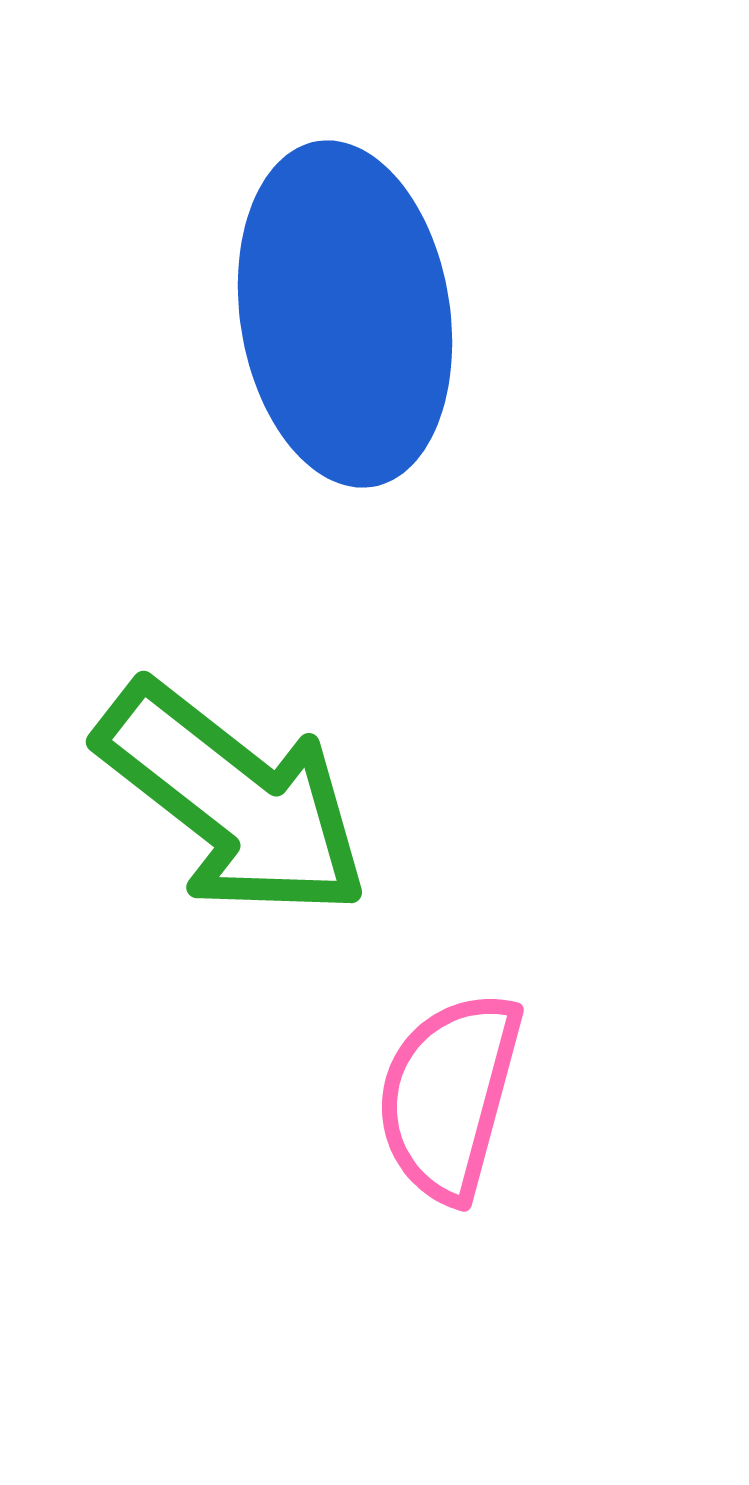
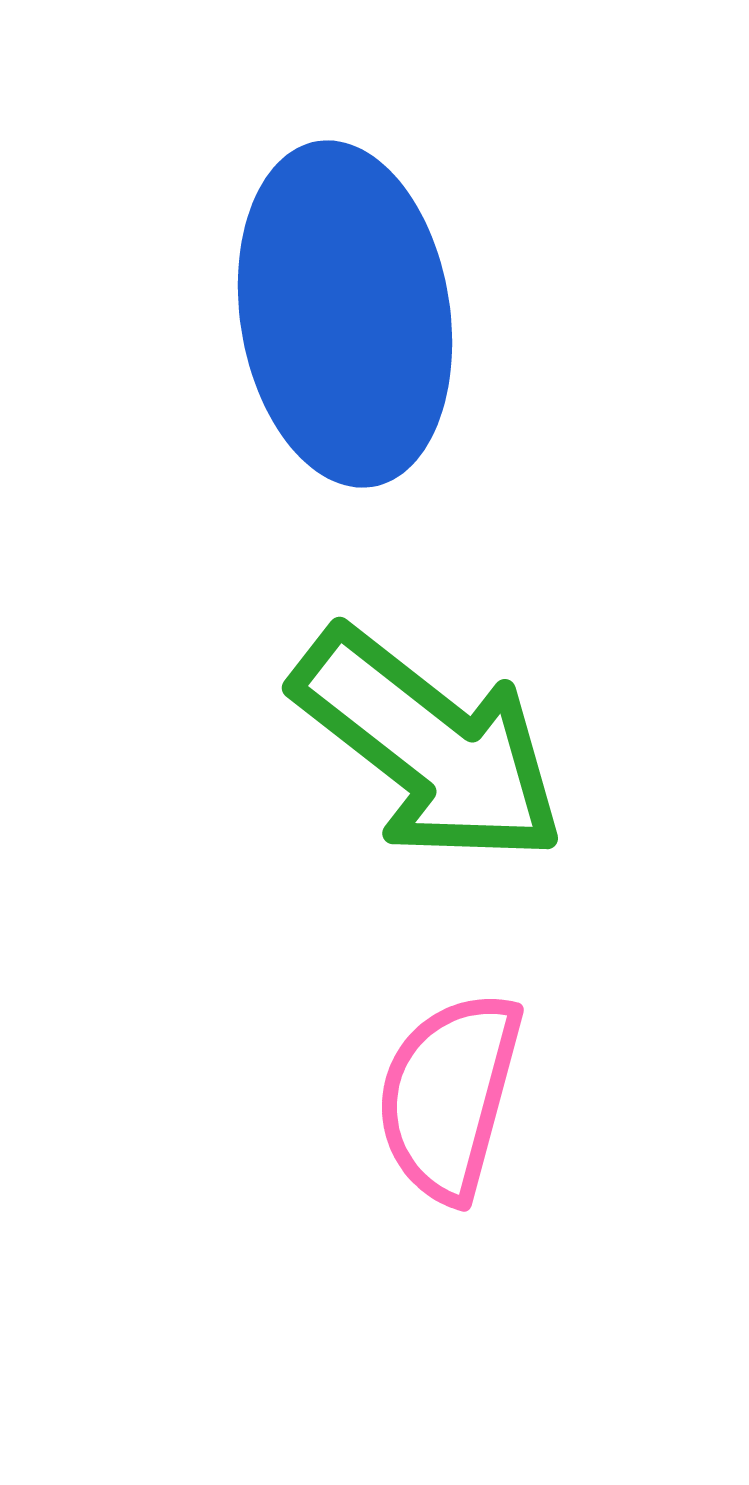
green arrow: moved 196 px right, 54 px up
